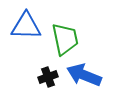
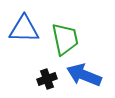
blue triangle: moved 2 px left, 3 px down
black cross: moved 1 px left, 2 px down
